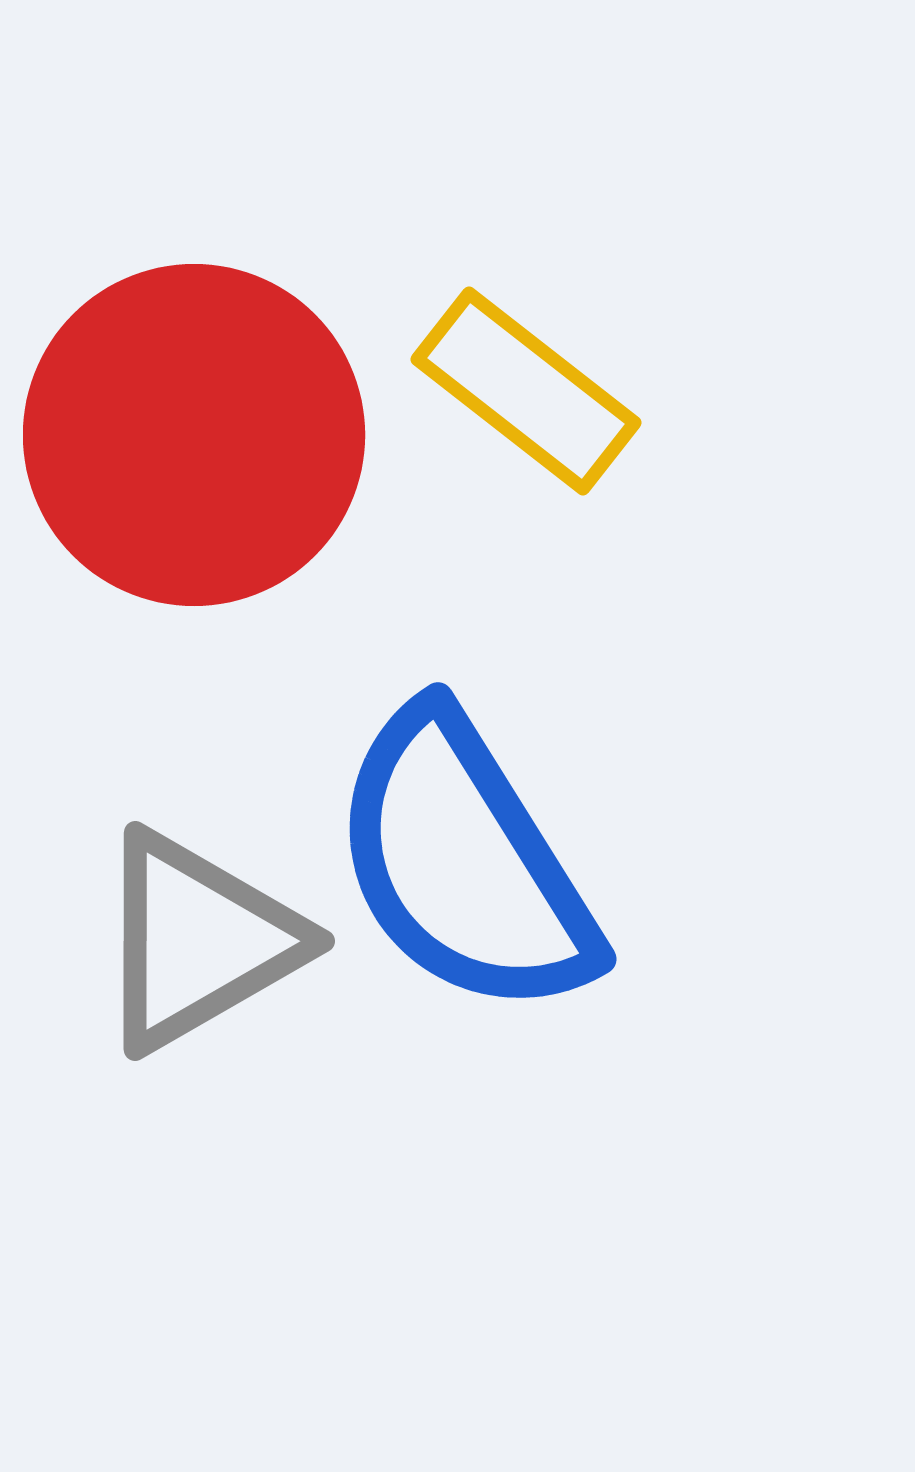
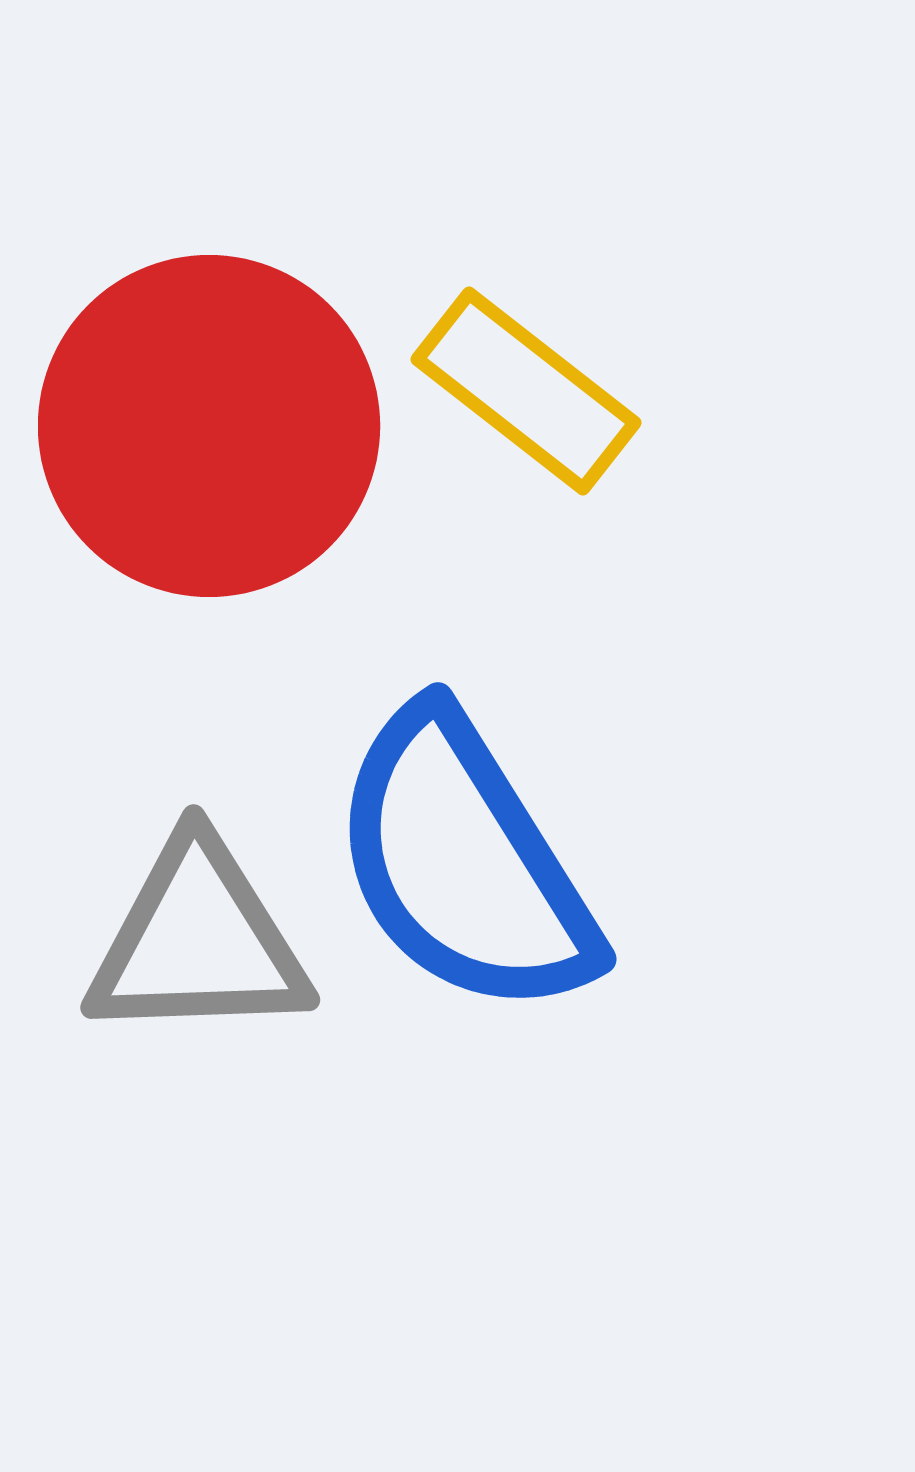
red circle: moved 15 px right, 9 px up
gray triangle: rotated 28 degrees clockwise
